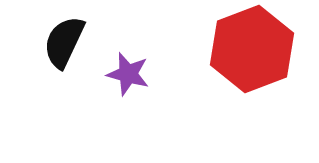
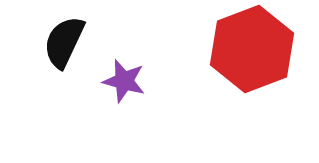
purple star: moved 4 px left, 7 px down
